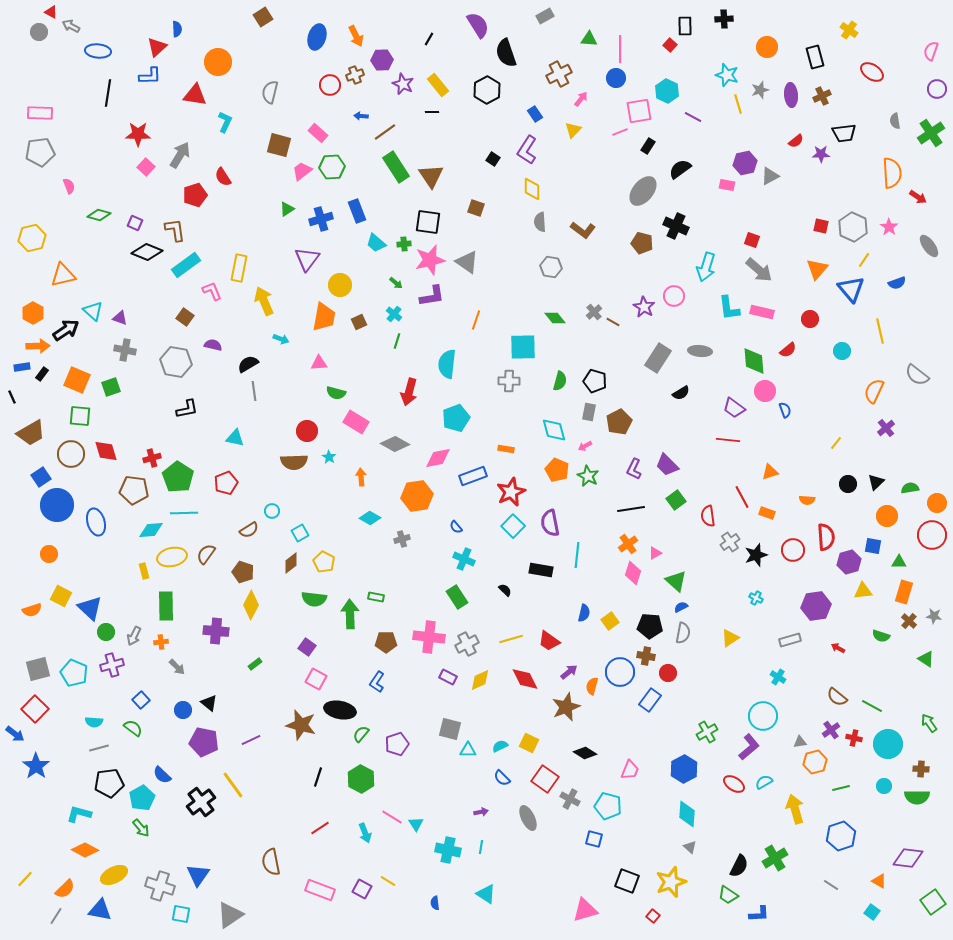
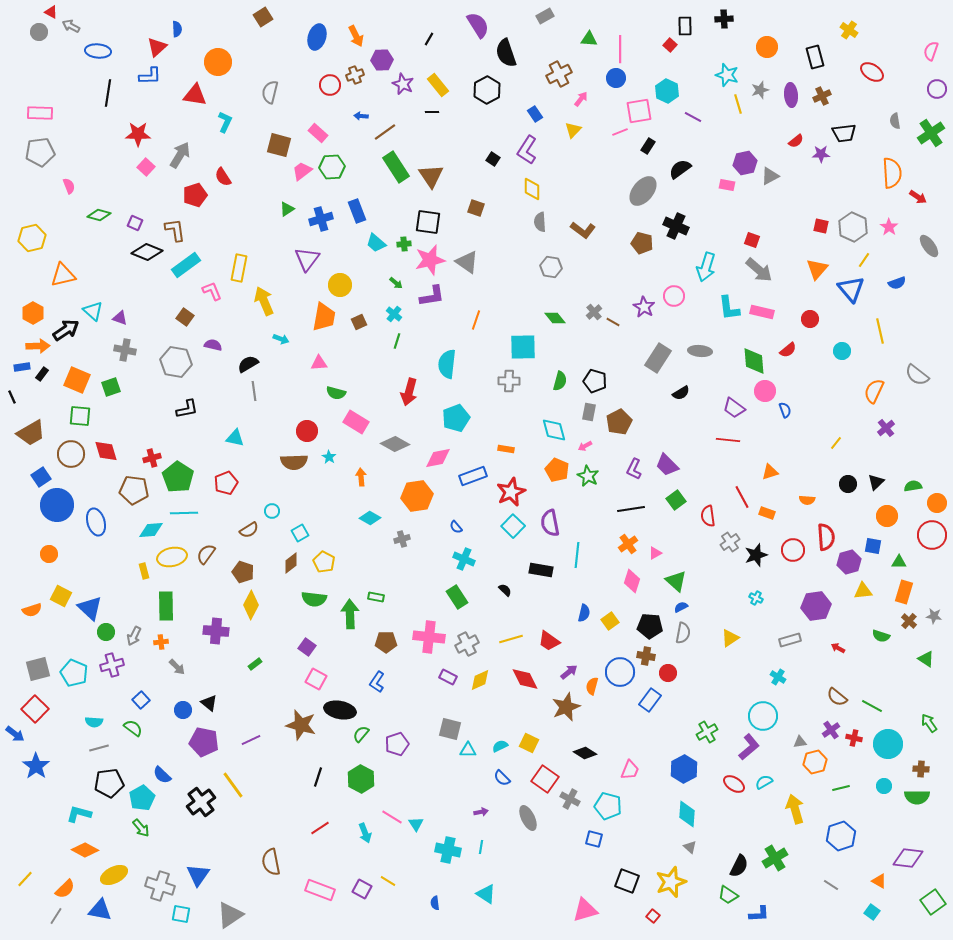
green semicircle at (910, 488): moved 3 px right, 2 px up
pink diamond at (633, 573): moved 1 px left, 8 px down
